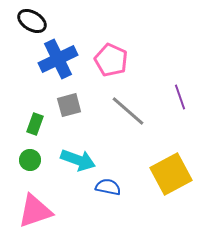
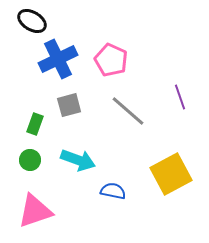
blue semicircle: moved 5 px right, 4 px down
